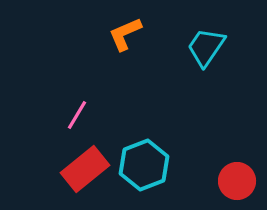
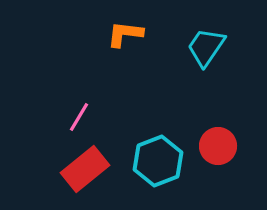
orange L-shape: rotated 30 degrees clockwise
pink line: moved 2 px right, 2 px down
cyan hexagon: moved 14 px right, 4 px up
red circle: moved 19 px left, 35 px up
